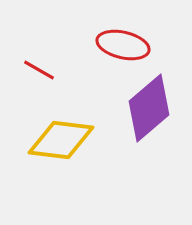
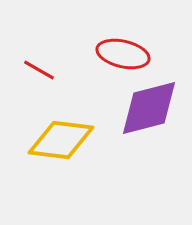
red ellipse: moved 9 px down
purple diamond: rotated 26 degrees clockwise
